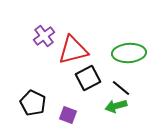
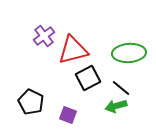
black pentagon: moved 2 px left, 1 px up
